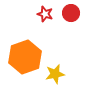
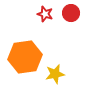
orange hexagon: rotated 12 degrees clockwise
